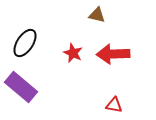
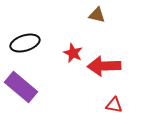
black ellipse: rotated 40 degrees clockwise
red arrow: moved 9 px left, 12 px down
